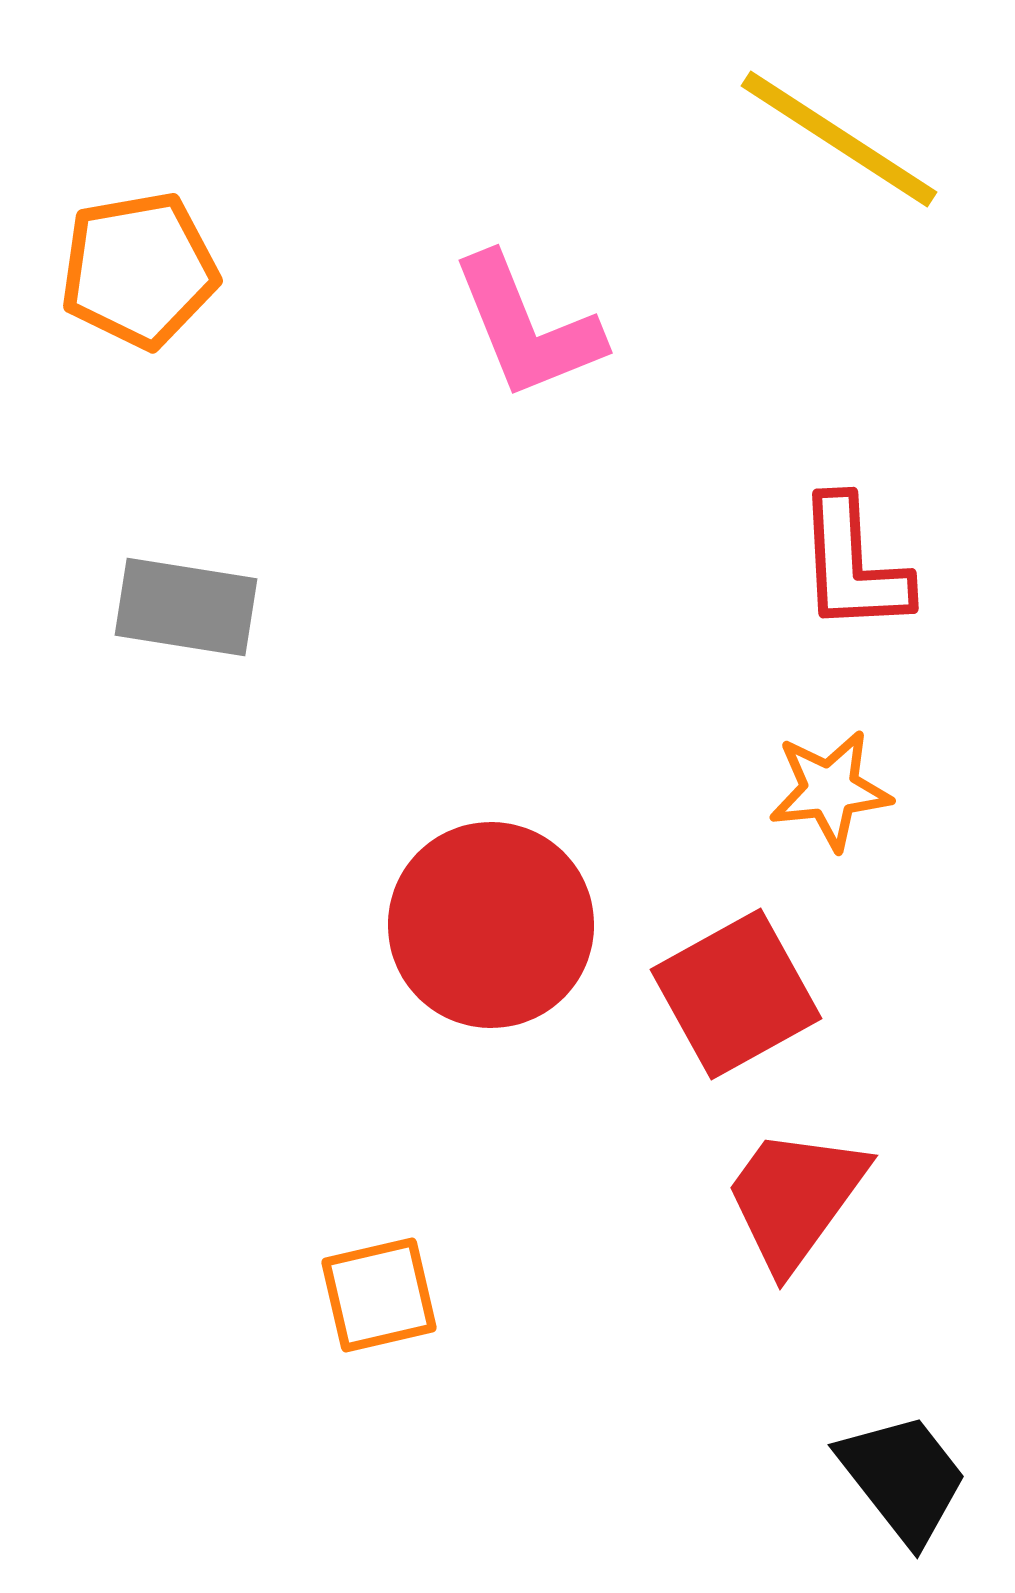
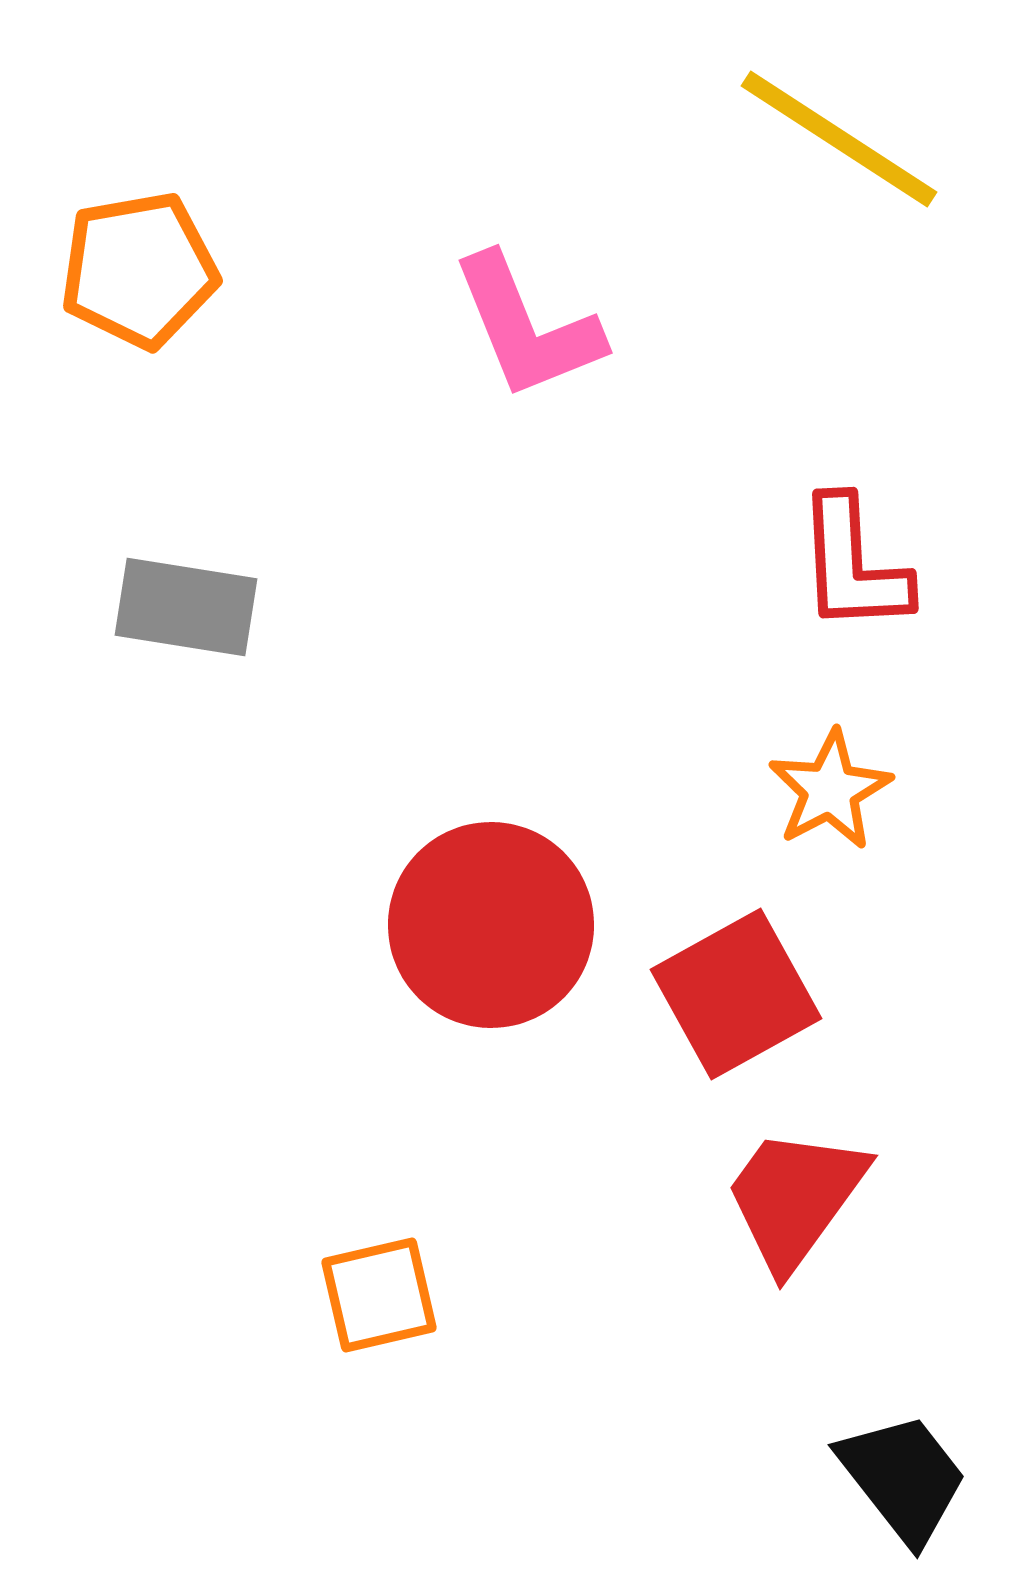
orange star: rotated 22 degrees counterclockwise
